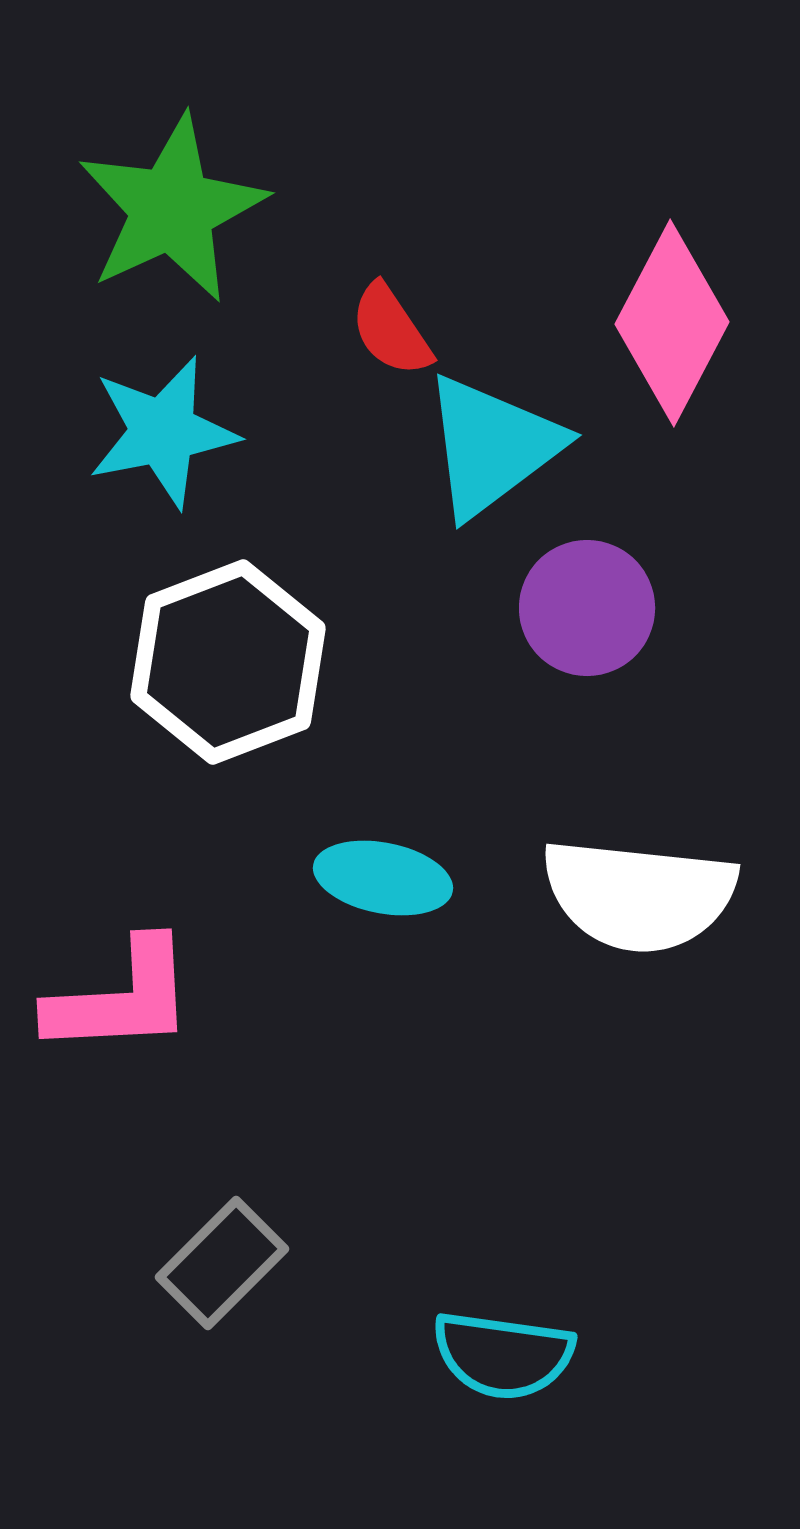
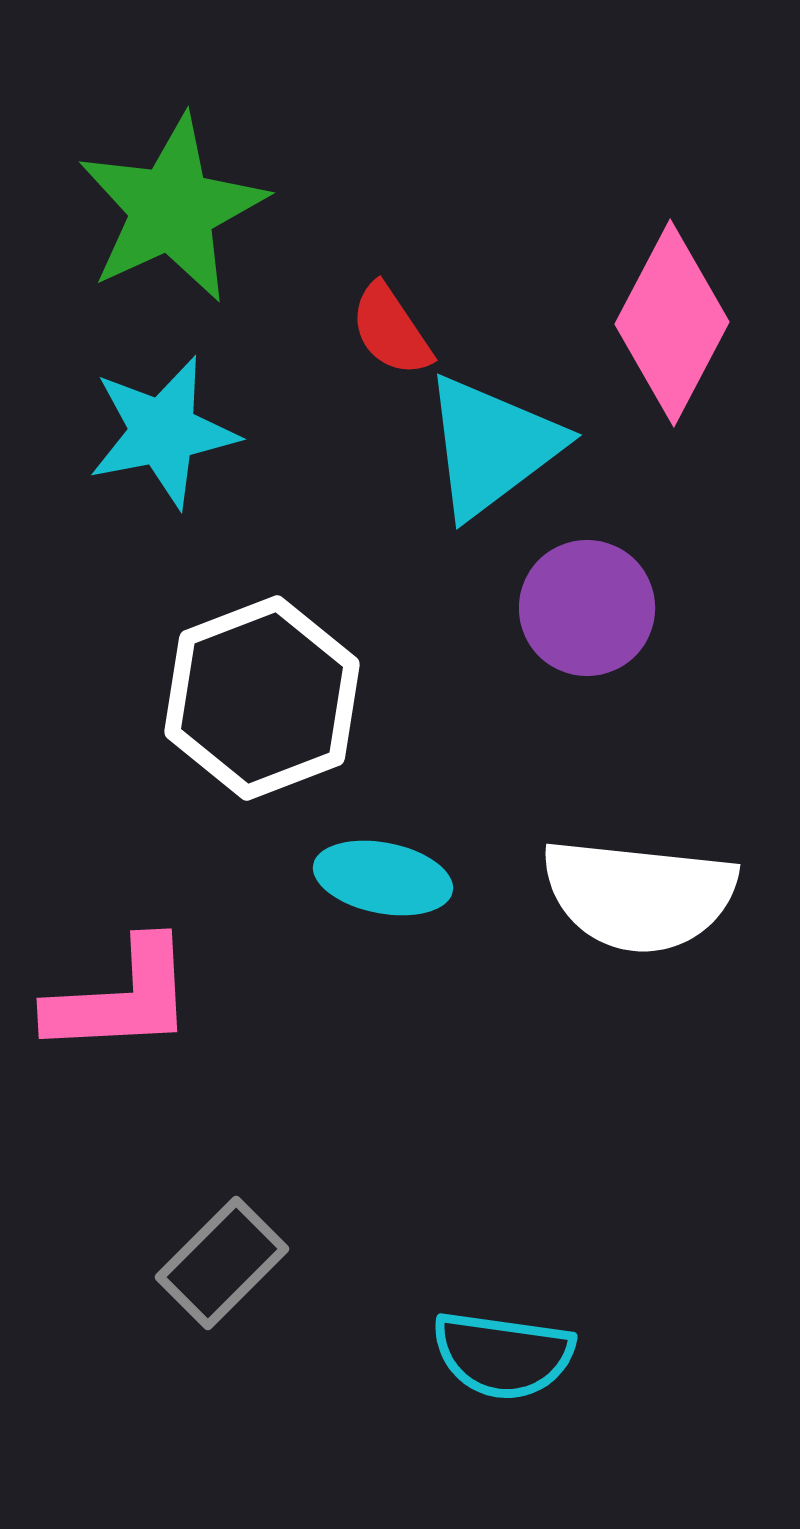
white hexagon: moved 34 px right, 36 px down
